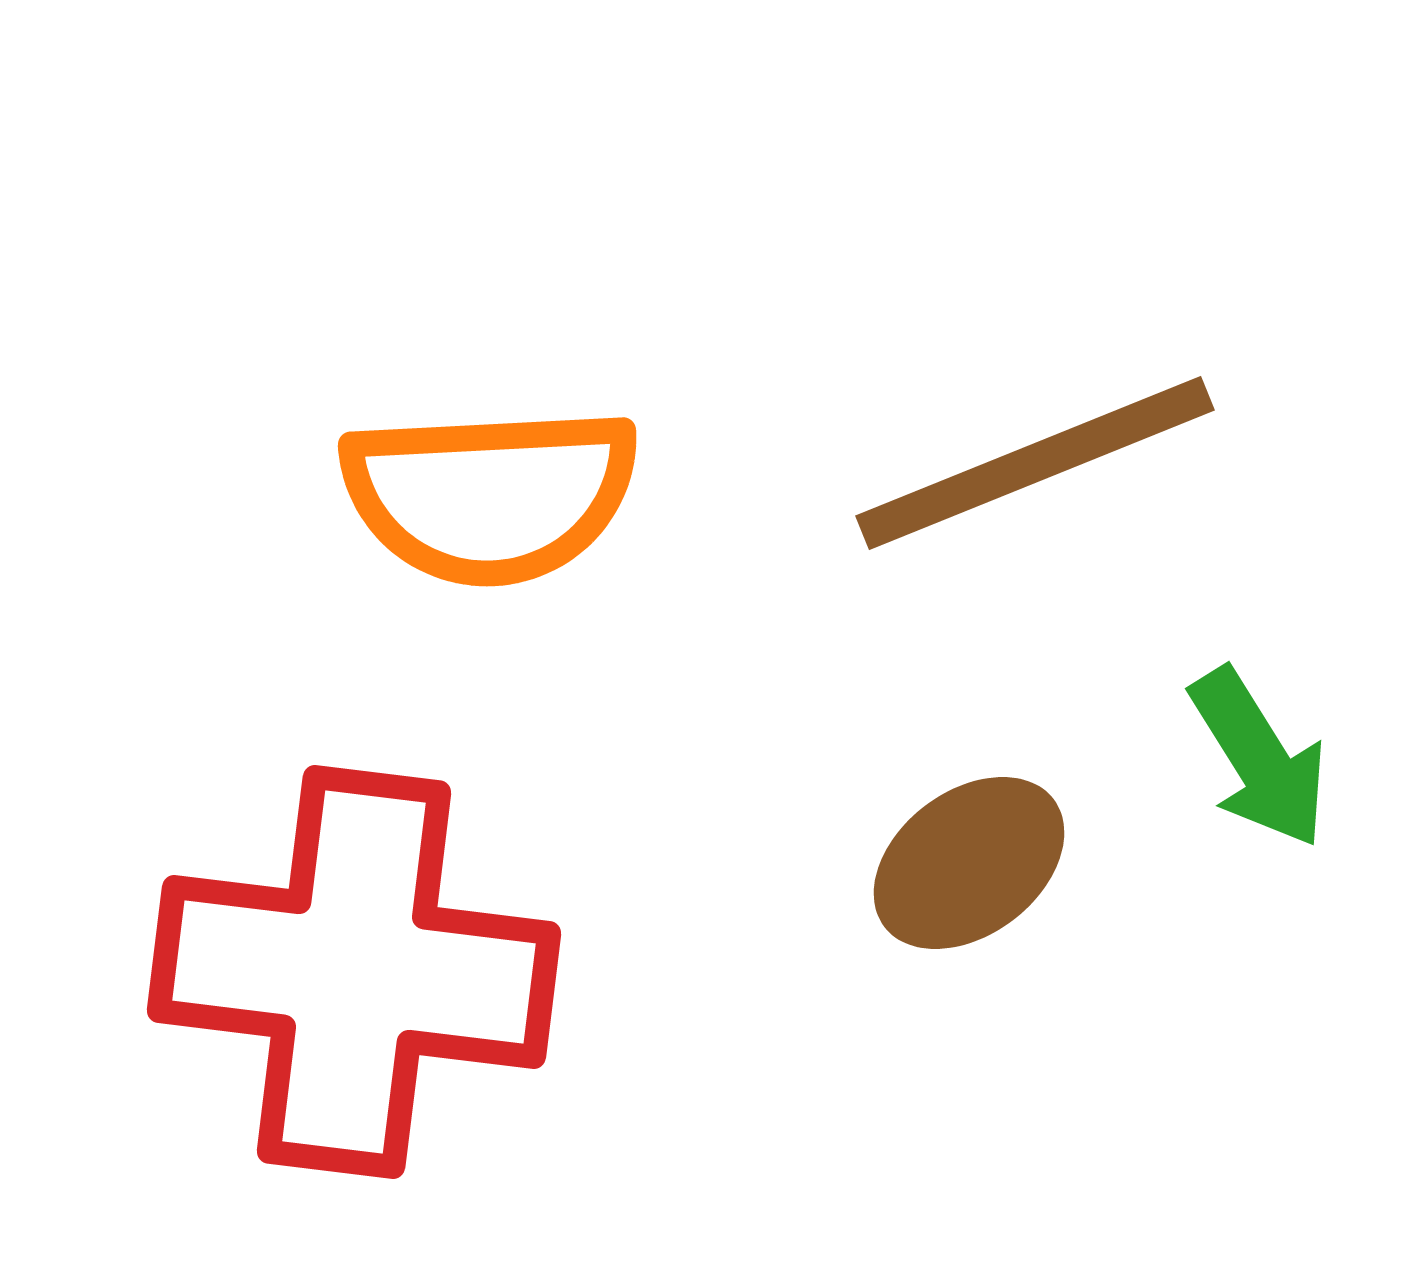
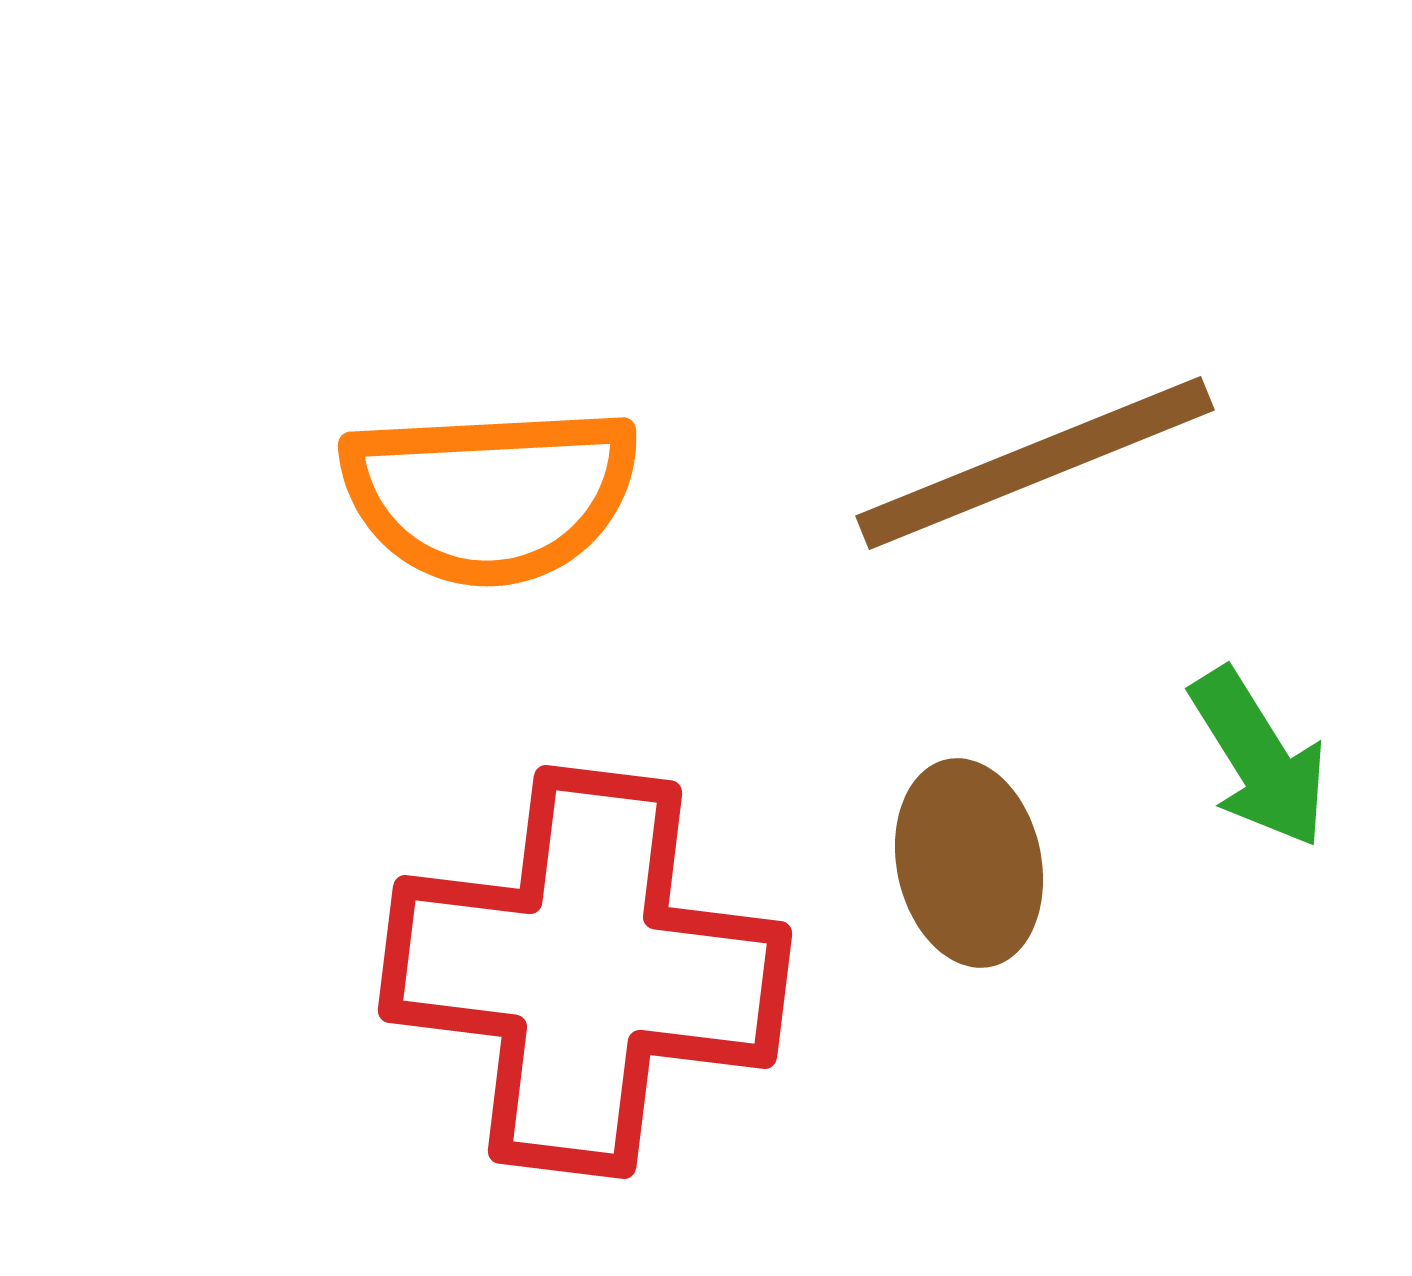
brown ellipse: rotated 65 degrees counterclockwise
red cross: moved 231 px right
